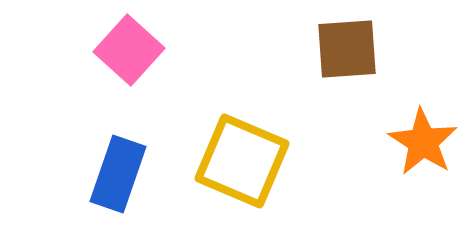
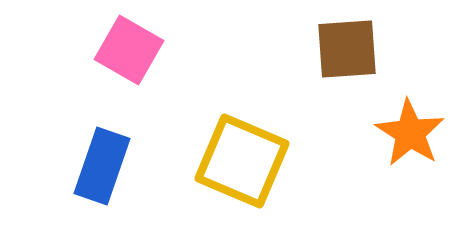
pink square: rotated 12 degrees counterclockwise
orange star: moved 13 px left, 9 px up
blue rectangle: moved 16 px left, 8 px up
